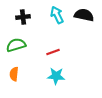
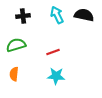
black cross: moved 1 px up
